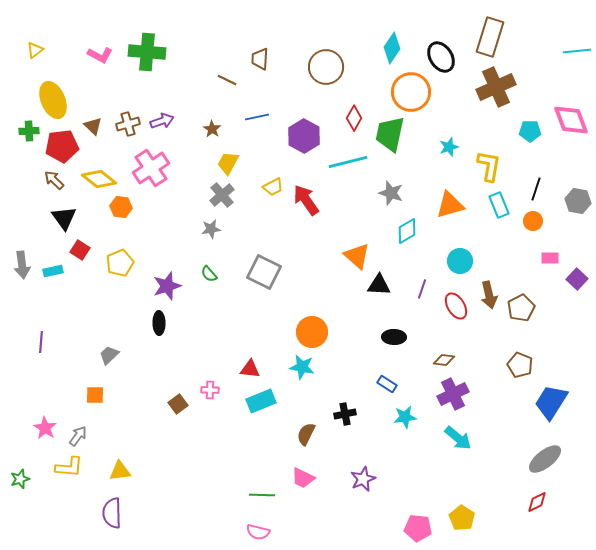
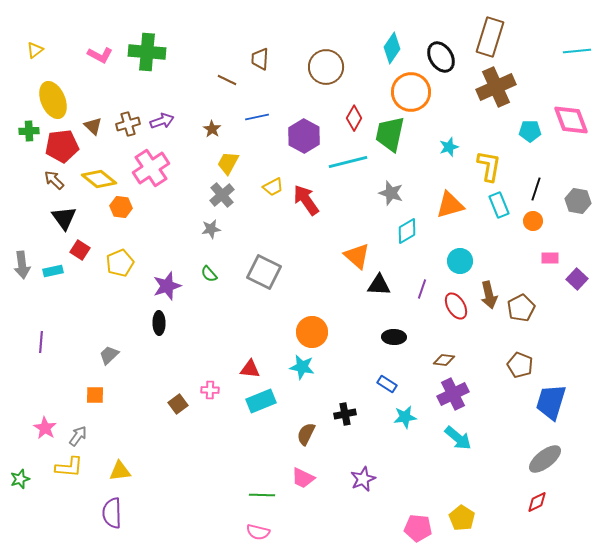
blue trapezoid at (551, 402): rotated 15 degrees counterclockwise
